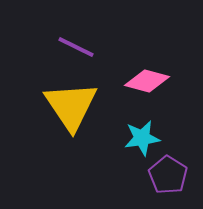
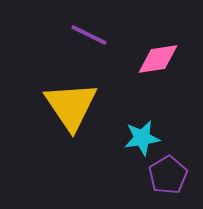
purple line: moved 13 px right, 12 px up
pink diamond: moved 11 px right, 22 px up; rotated 24 degrees counterclockwise
purple pentagon: rotated 9 degrees clockwise
